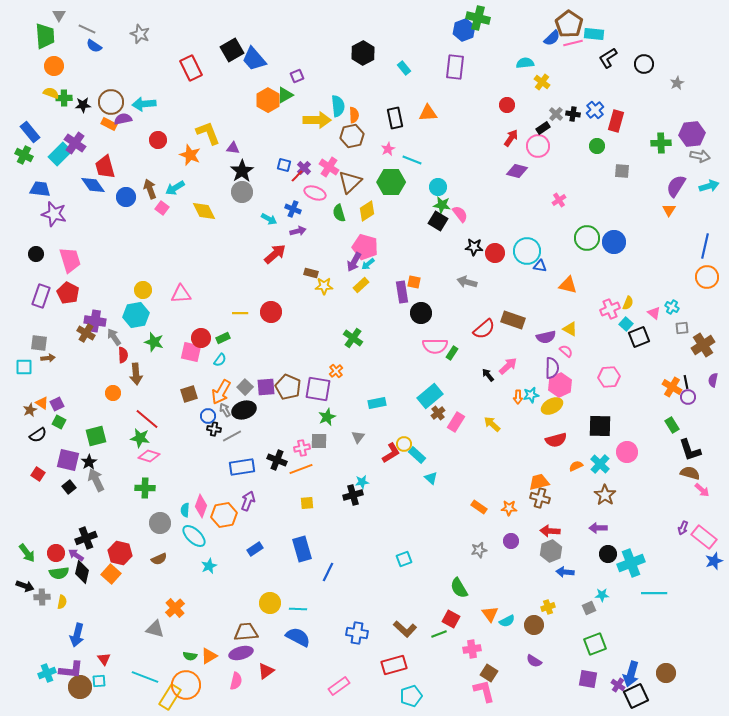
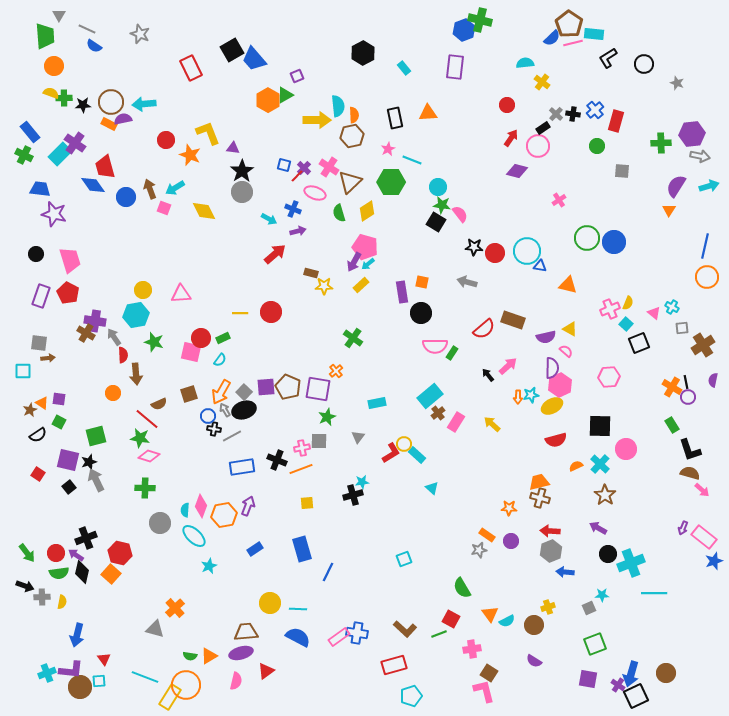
green cross at (478, 18): moved 2 px right, 2 px down
gray star at (677, 83): rotated 24 degrees counterclockwise
red circle at (158, 140): moved 8 px right
pink square at (162, 208): moved 2 px right; rotated 16 degrees counterclockwise
black square at (438, 221): moved 2 px left, 1 px down
orange square at (414, 282): moved 8 px right
black square at (639, 337): moved 6 px down
cyan square at (24, 367): moved 1 px left, 4 px down
gray square at (245, 387): moved 1 px left, 5 px down
purple square at (57, 404): moved 2 px right, 5 px up; rotated 32 degrees clockwise
pink circle at (627, 452): moved 1 px left, 3 px up
black star at (89, 462): rotated 14 degrees clockwise
cyan triangle at (431, 478): moved 1 px right, 10 px down
purple arrow at (248, 501): moved 5 px down
orange rectangle at (479, 507): moved 8 px right, 28 px down
purple arrow at (598, 528): rotated 30 degrees clockwise
brown semicircle at (159, 559): moved 155 px up
green semicircle at (459, 588): moved 3 px right
pink rectangle at (339, 686): moved 49 px up
